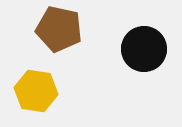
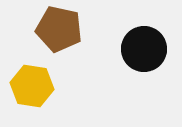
yellow hexagon: moved 4 px left, 5 px up
